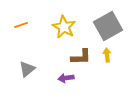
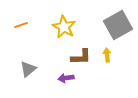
gray square: moved 10 px right, 1 px up
gray triangle: moved 1 px right
